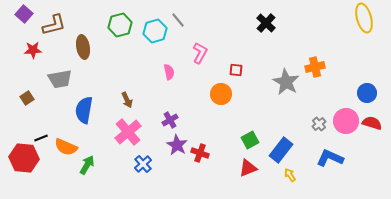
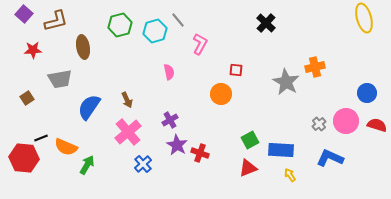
brown L-shape: moved 2 px right, 4 px up
pink L-shape: moved 9 px up
blue semicircle: moved 5 px right, 3 px up; rotated 24 degrees clockwise
red semicircle: moved 5 px right, 2 px down
blue rectangle: rotated 55 degrees clockwise
